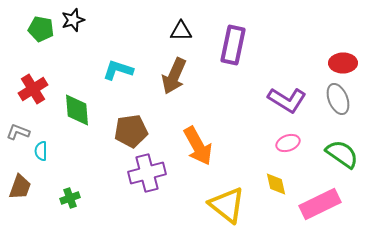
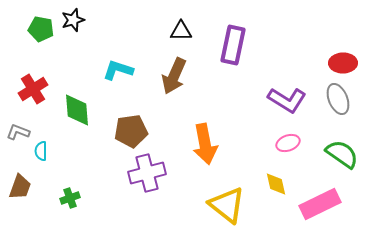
orange arrow: moved 7 px right, 2 px up; rotated 18 degrees clockwise
